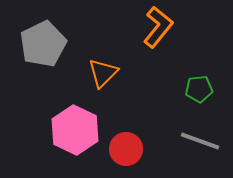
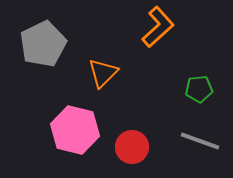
orange L-shape: rotated 9 degrees clockwise
pink hexagon: rotated 12 degrees counterclockwise
red circle: moved 6 px right, 2 px up
